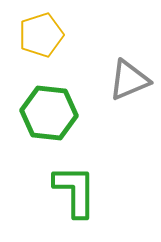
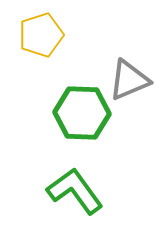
green hexagon: moved 33 px right; rotated 4 degrees counterclockwise
green L-shape: rotated 36 degrees counterclockwise
